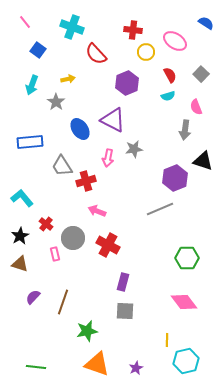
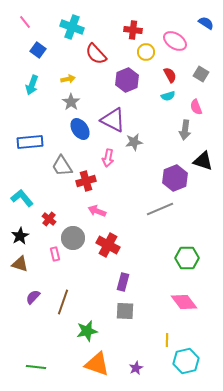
gray square at (201, 74): rotated 14 degrees counterclockwise
purple hexagon at (127, 83): moved 3 px up
gray star at (56, 102): moved 15 px right
gray star at (134, 149): moved 7 px up
red cross at (46, 224): moved 3 px right, 5 px up
